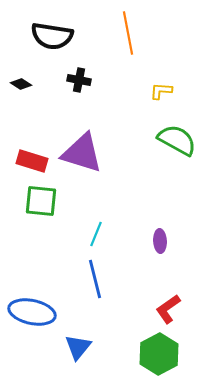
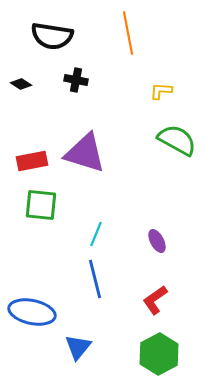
black cross: moved 3 px left
purple triangle: moved 3 px right
red rectangle: rotated 28 degrees counterclockwise
green square: moved 4 px down
purple ellipse: moved 3 px left; rotated 25 degrees counterclockwise
red L-shape: moved 13 px left, 9 px up
